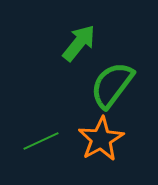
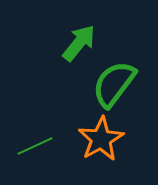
green semicircle: moved 2 px right, 1 px up
green line: moved 6 px left, 5 px down
